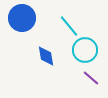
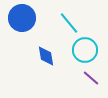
cyan line: moved 3 px up
